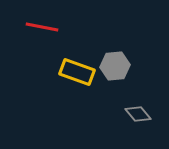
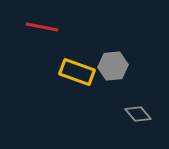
gray hexagon: moved 2 px left
